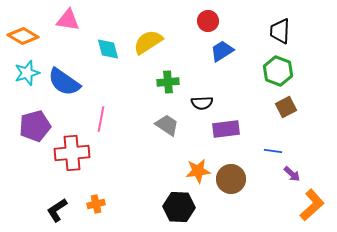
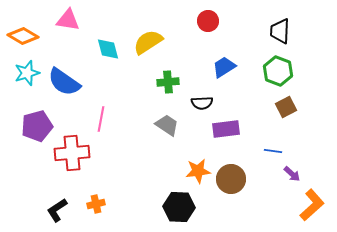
blue trapezoid: moved 2 px right, 16 px down
purple pentagon: moved 2 px right
